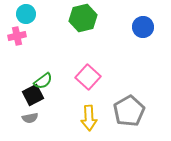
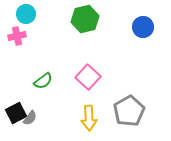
green hexagon: moved 2 px right, 1 px down
black square: moved 17 px left, 18 px down
gray semicircle: rotated 42 degrees counterclockwise
